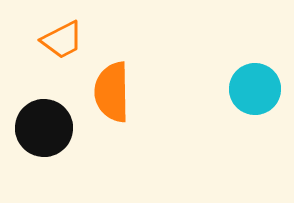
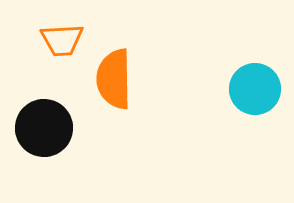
orange trapezoid: rotated 24 degrees clockwise
orange semicircle: moved 2 px right, 13 px up
